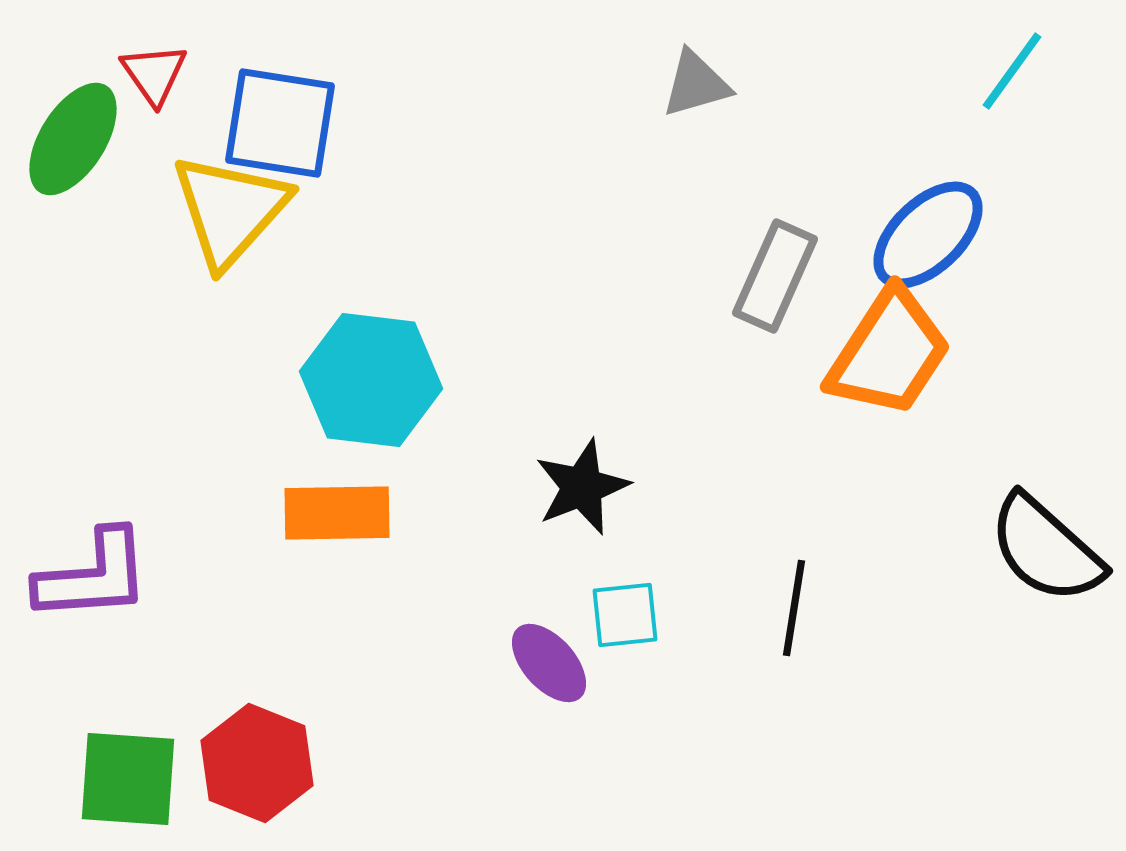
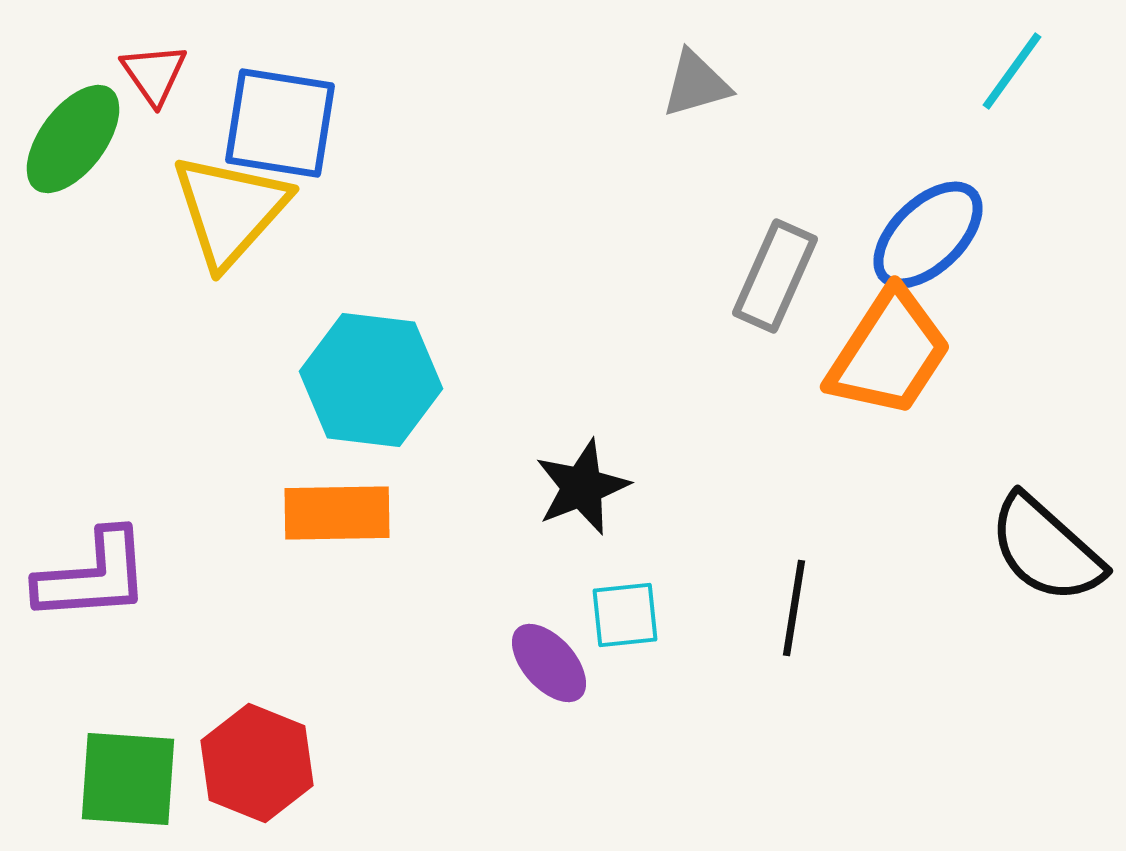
green ellipse: rotated 5 degrees clockwise
